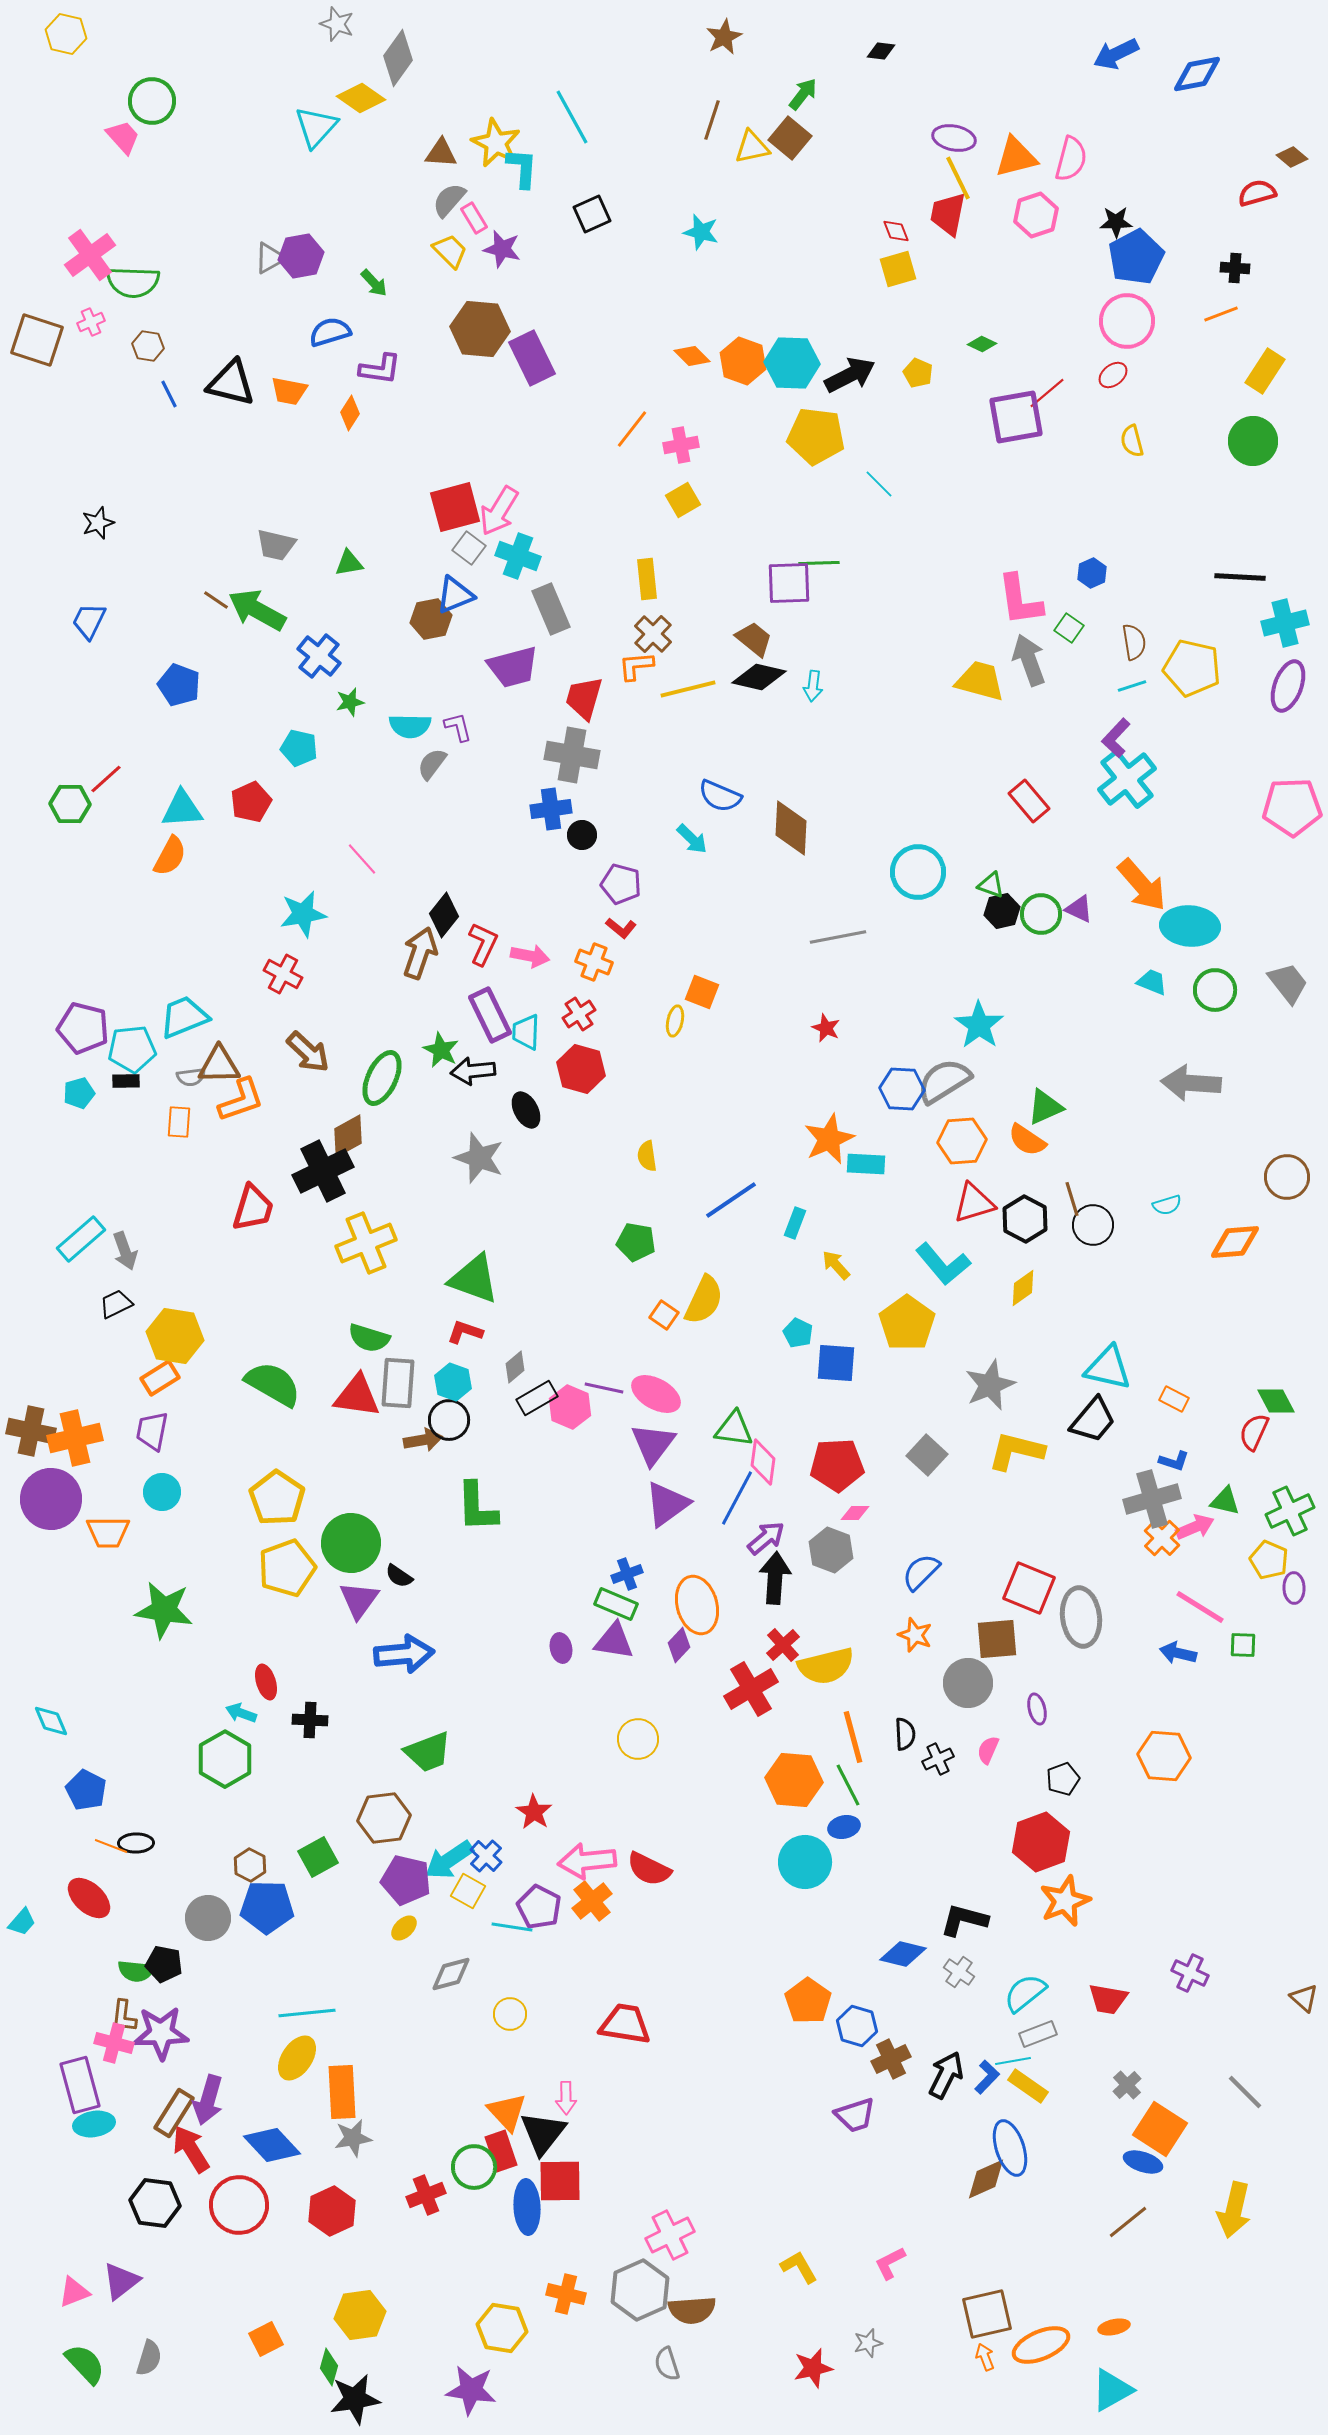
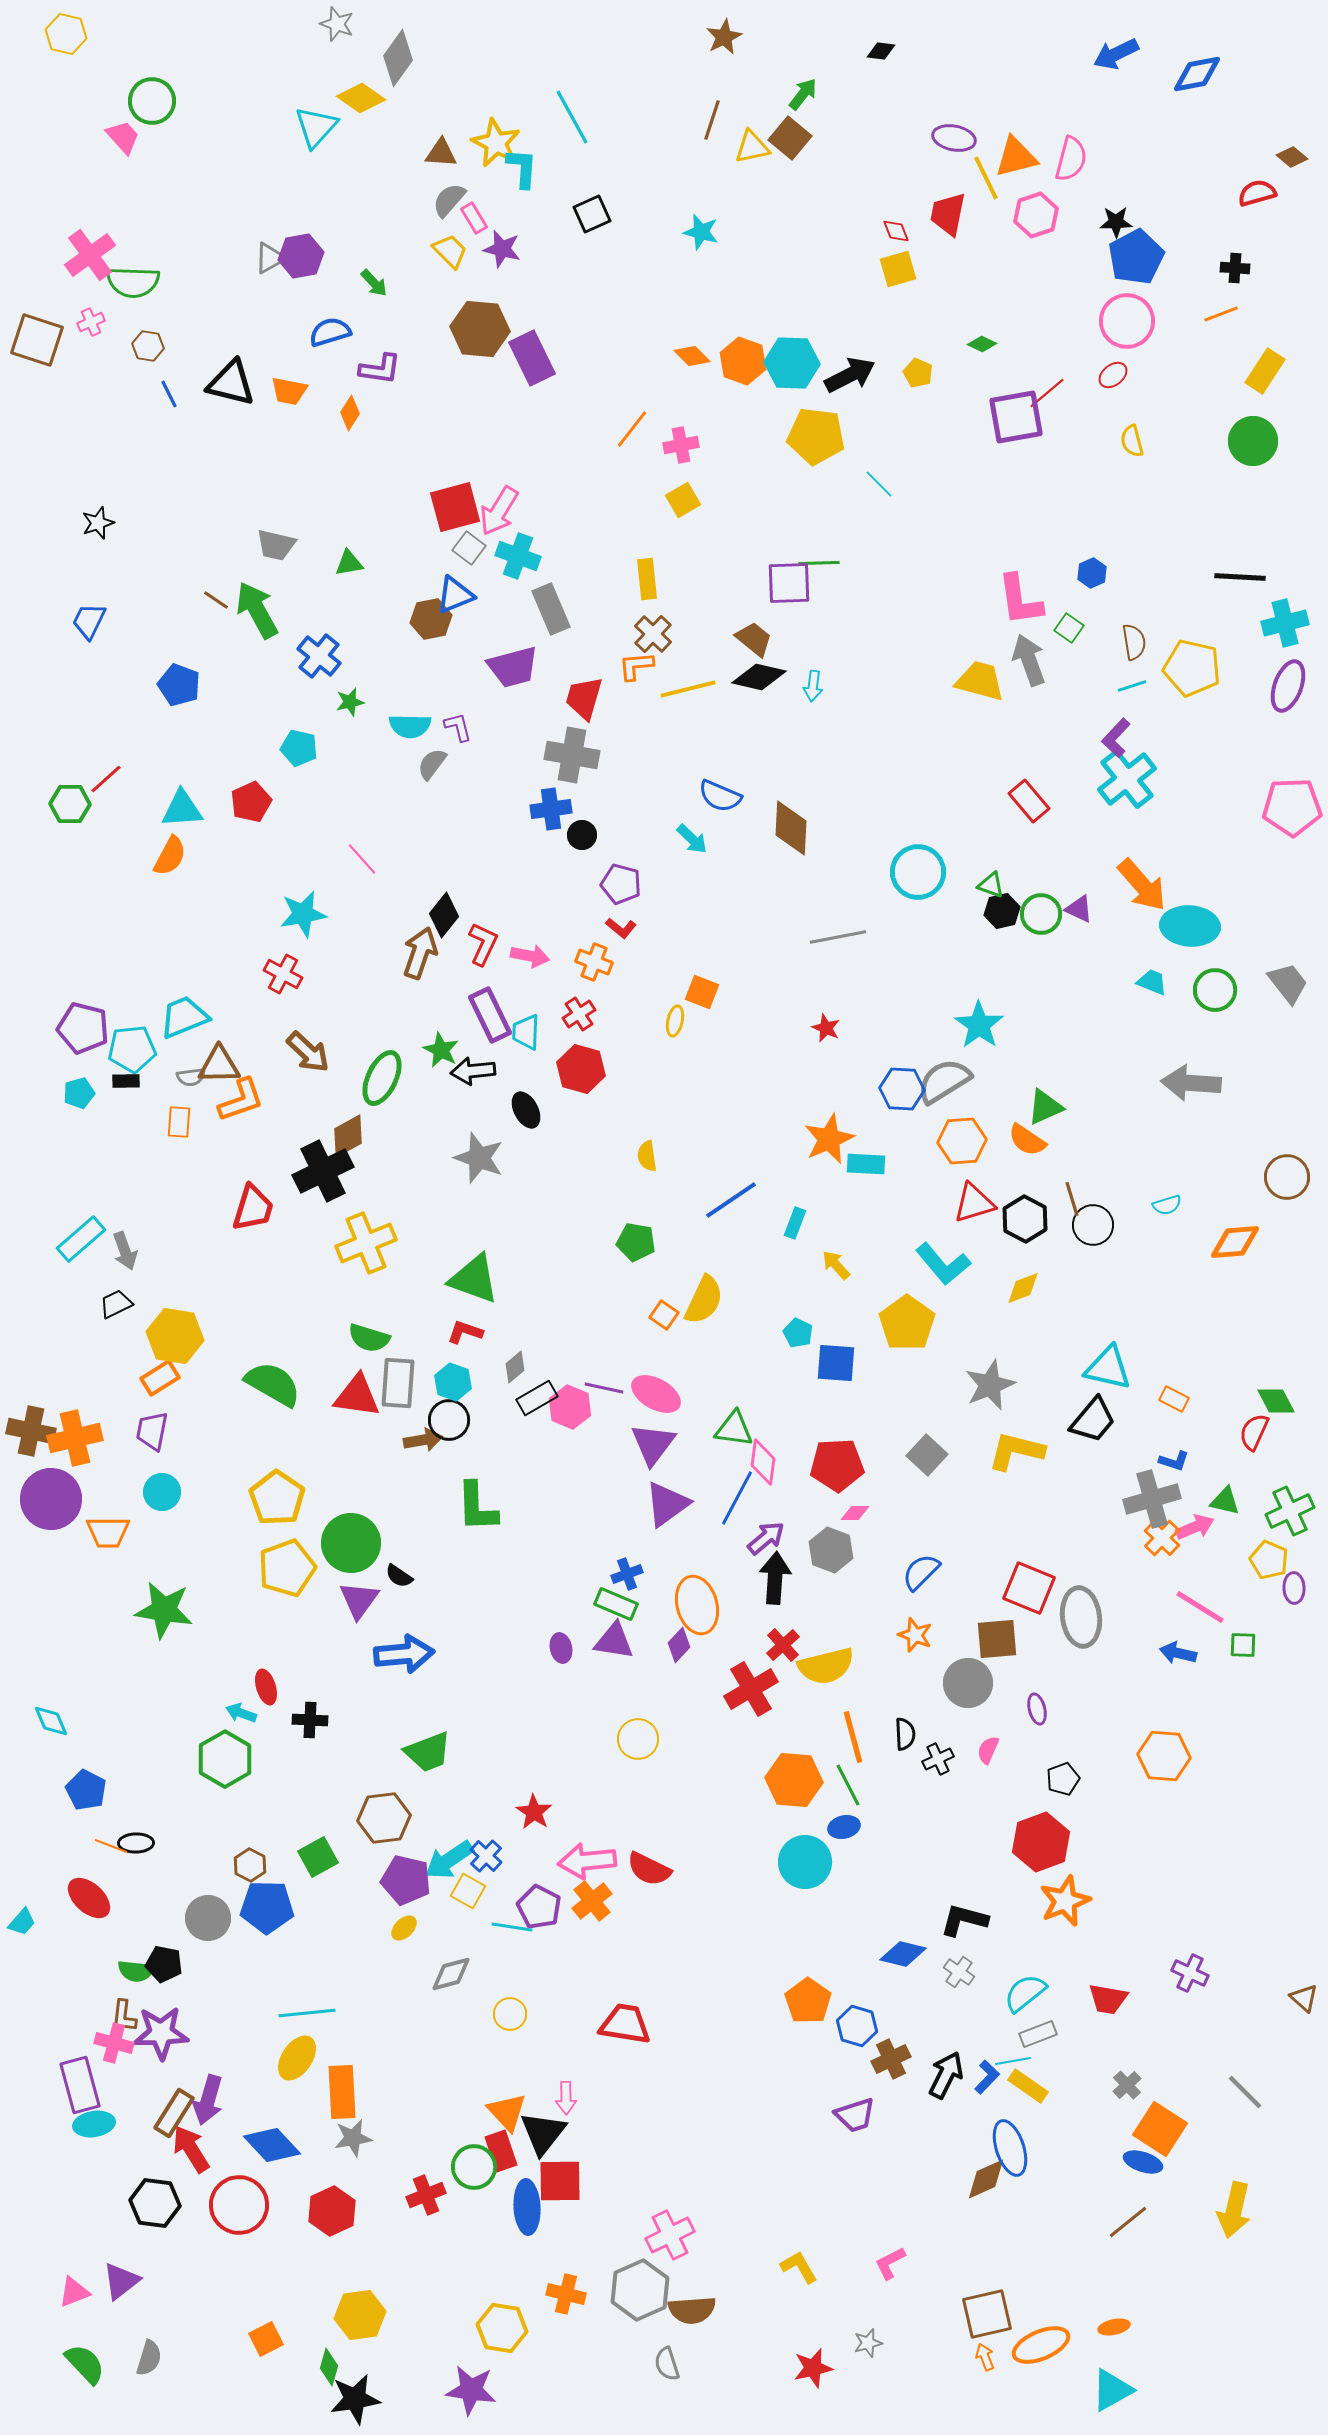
yellow line at (958, 178): moved 28 px right
green arrow at (257, 610): rotated 32 degrees clockwise
yellow diamond at (1023, 1288): rotated 15 degrees clockwise
red ellipse at (266, 1682): moved 5 px down
